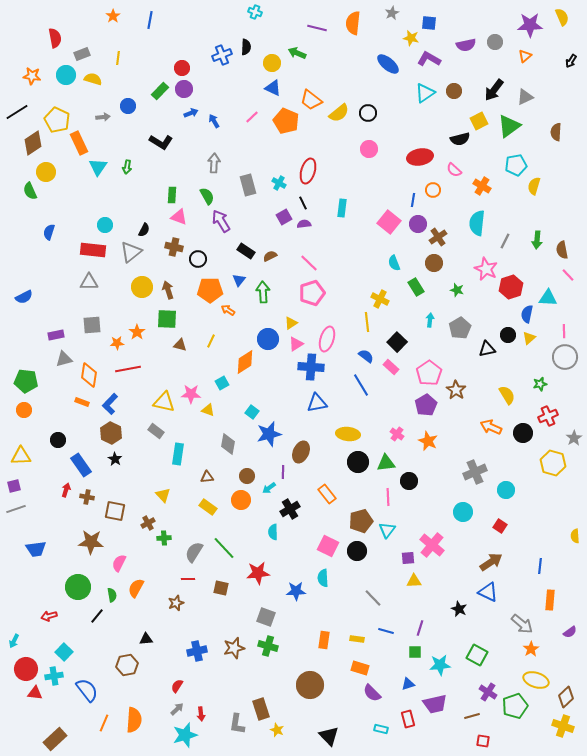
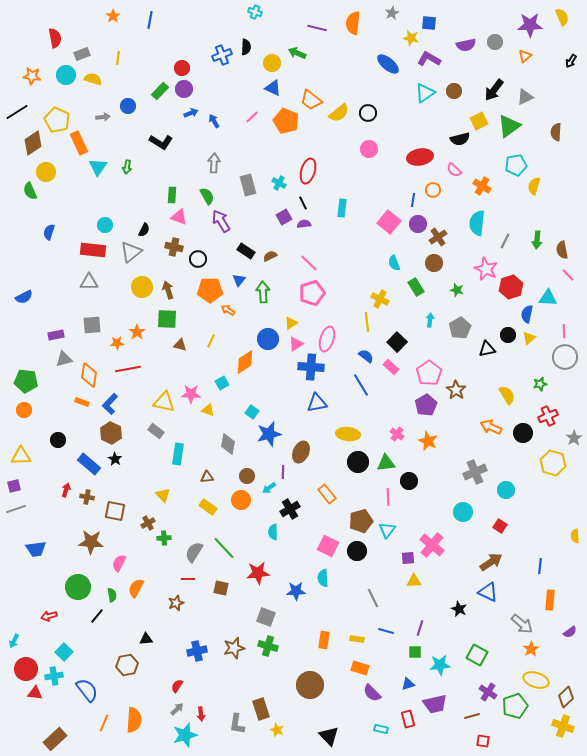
blue rectangle at (81, 465): moved 8 px right, 1 px up; rotated 15 degrees counterclockwise
gray line at (373, 598): rotated 18 degrees clockwise
